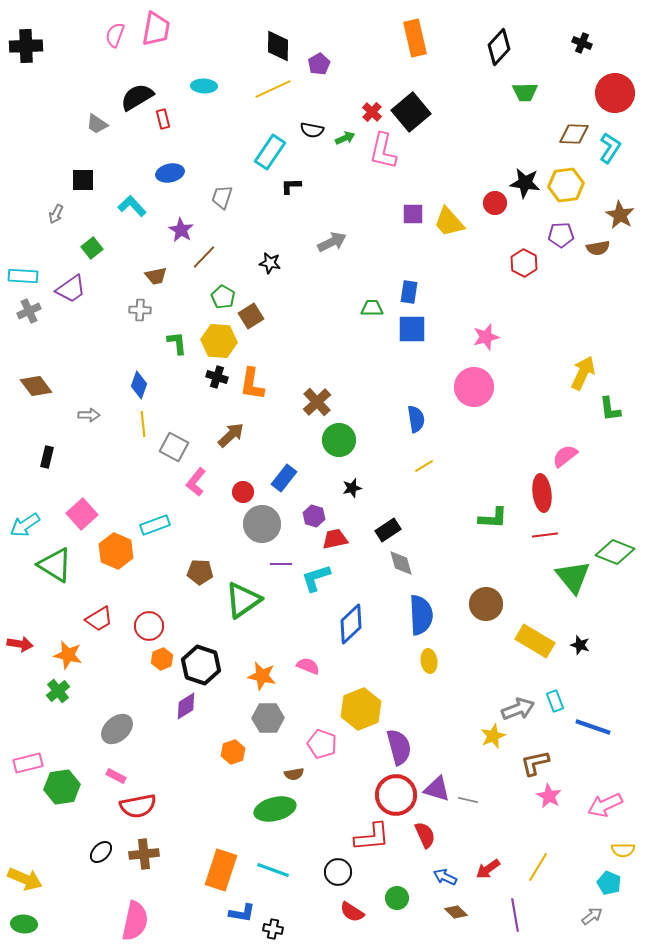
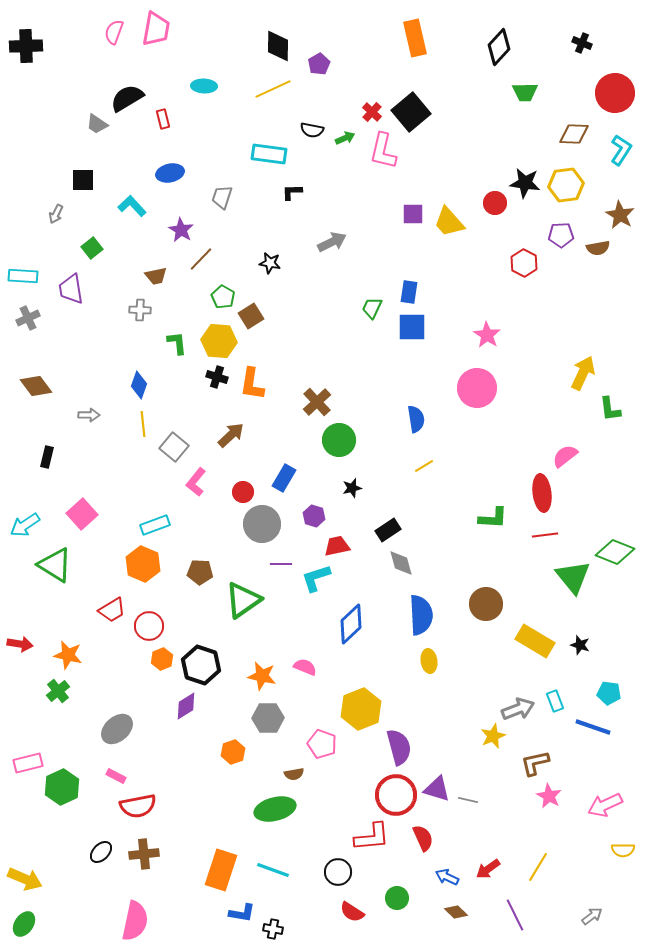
pink semicircle at (115, 35): moved 1 px left, 3 px up
black semicircle at (137, 97): moved 10 px left, 1 px down
cyan L-shape at (610, 148): moved 11 px right, 2 px down
cyan rectangle at (270, 152): moved 1 px left, 2 px down; rotated 64 degrees clockwise
black L-shape at (291, 186): moved 1 px right, 6 px down
brown line at (204, 257): moved 3 px left, 2 px down
purple trapezoid at (71, 289): rotated 116 degrees clockwise
green trapezoid at (372, 308): rotated 65 degrees counterclockwise
gray cross at (29, 311): moved 1 px left, 7 px down
blue square at (412, 329): moved 2 px up
pink star at (486, 337): moved 1 px right, 2 px up; rotated 24 degrees counterclockwise
pink circle at (474, 387): moved 3 px right, 1 px down
gray square at (174, 447): rotated 12 degrees clockwise
blue rectangle at (284, 478): rotated 8 degrees counterclockwise
red trapezoid at (335, 539): moved 2 px right, 7 px down
orange hexagon at (116, 551): moved 27 px right, 13 px down
red trapezoid at (99, 619): moved 13 px right, 9 px up
pink semicircle at (308, 666): moved 3 px left, 1 px down
green hexagon at (62, 787): rotated 16 degrees counterclockwise
red semicircle at (425, 835): moved 2 px left, 3 px down
blue arrow at (445, 877): moved 2 px right
cyan pentagon at (609, 883): moved 190 px up; rotated 15 degrees counterclockwise
purple line at (515, 915): rotated 16 degrees counterclockwise
green ellipse at (24, 924): rotated 60 degrees counterclockwise
